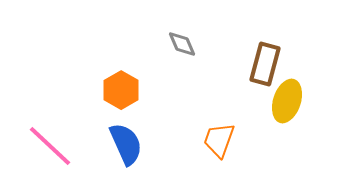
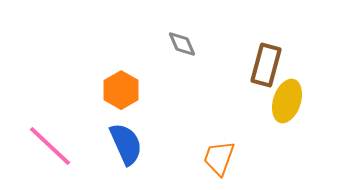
brown rectangle: moved 1 px right, 1 px down
orange trapezoid: moved 18 px down
